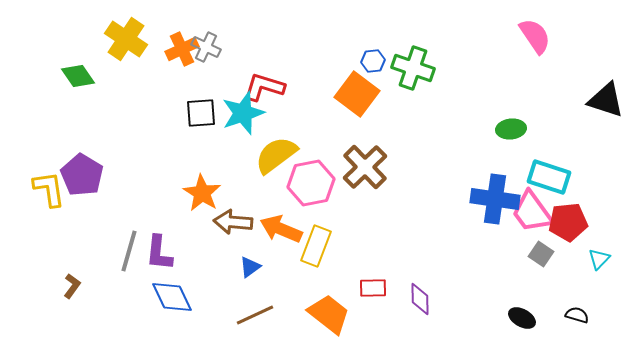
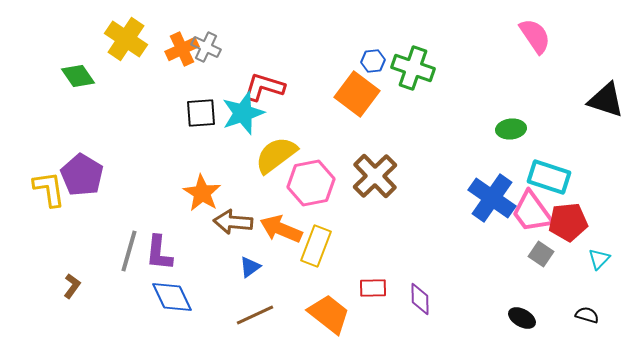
brown cross: moved 10 px right, 9 px down
blue cross: moved 3 px left, 1 px up; rotated 27 degrees clockwise
black semicircle: moved 10 px right
